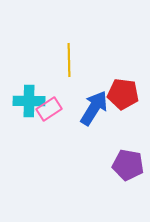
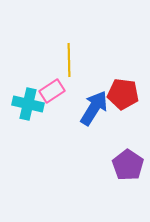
cyan cross: moved 1 px left, 3 px down; rotated 12 degrees clockwise
pink rectangle: moved 3 px right, 18 px up
purple pentagon: rotated 24 degrees clockwise
